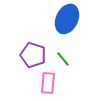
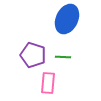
green line: moved 2 px up; rotated 49 degrees counterclockwise
